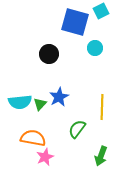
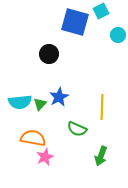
cyan circle: moved 23 px right, 13 px up
green semicircle: rotated 102 degrees counterclockwise
